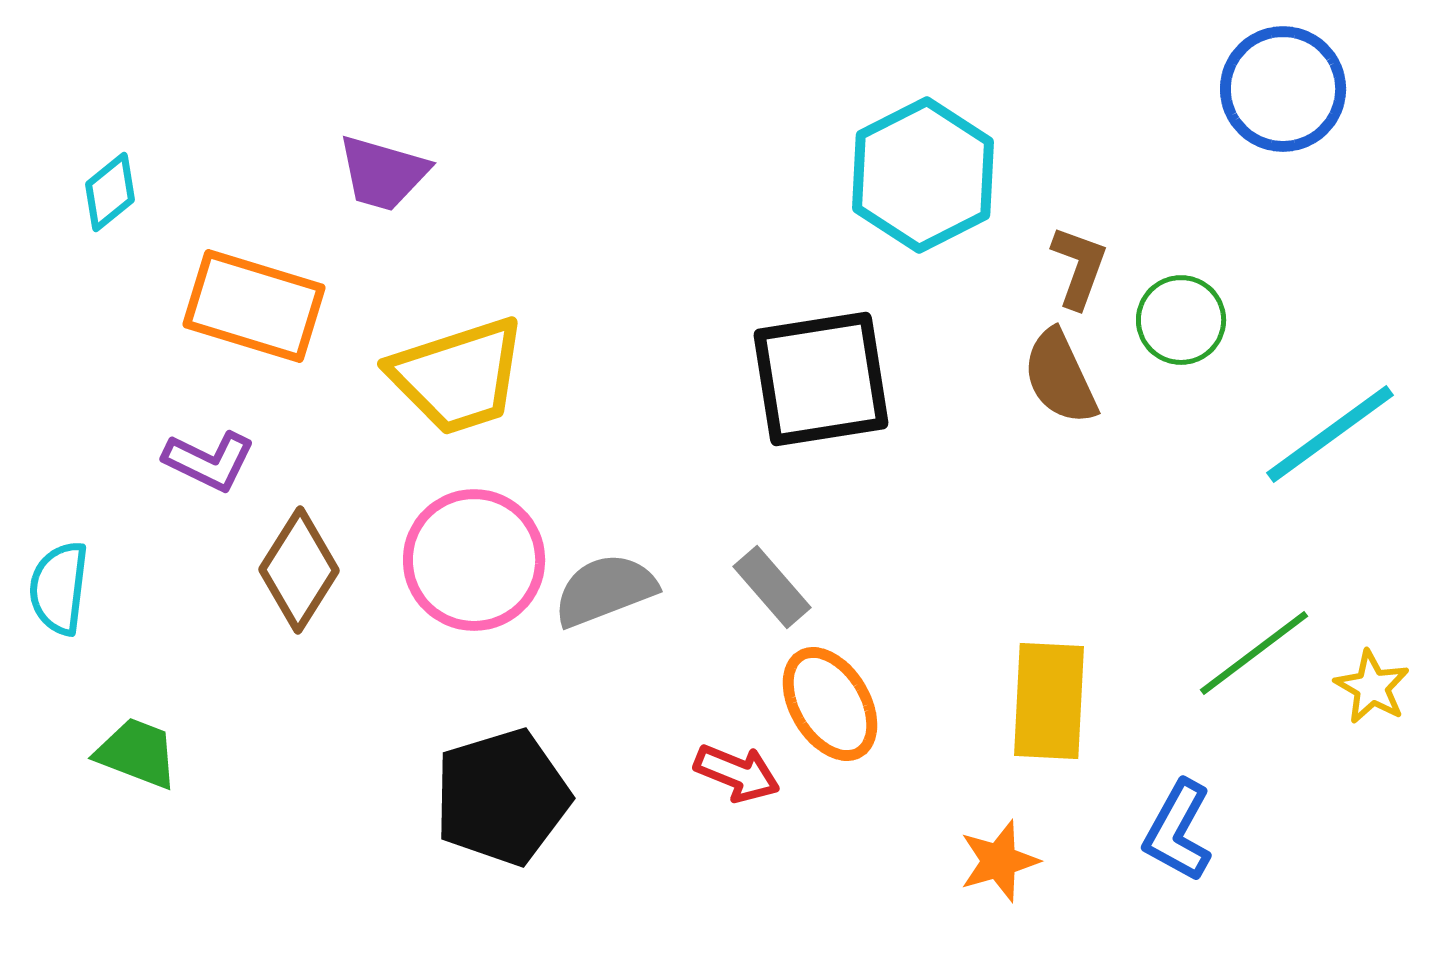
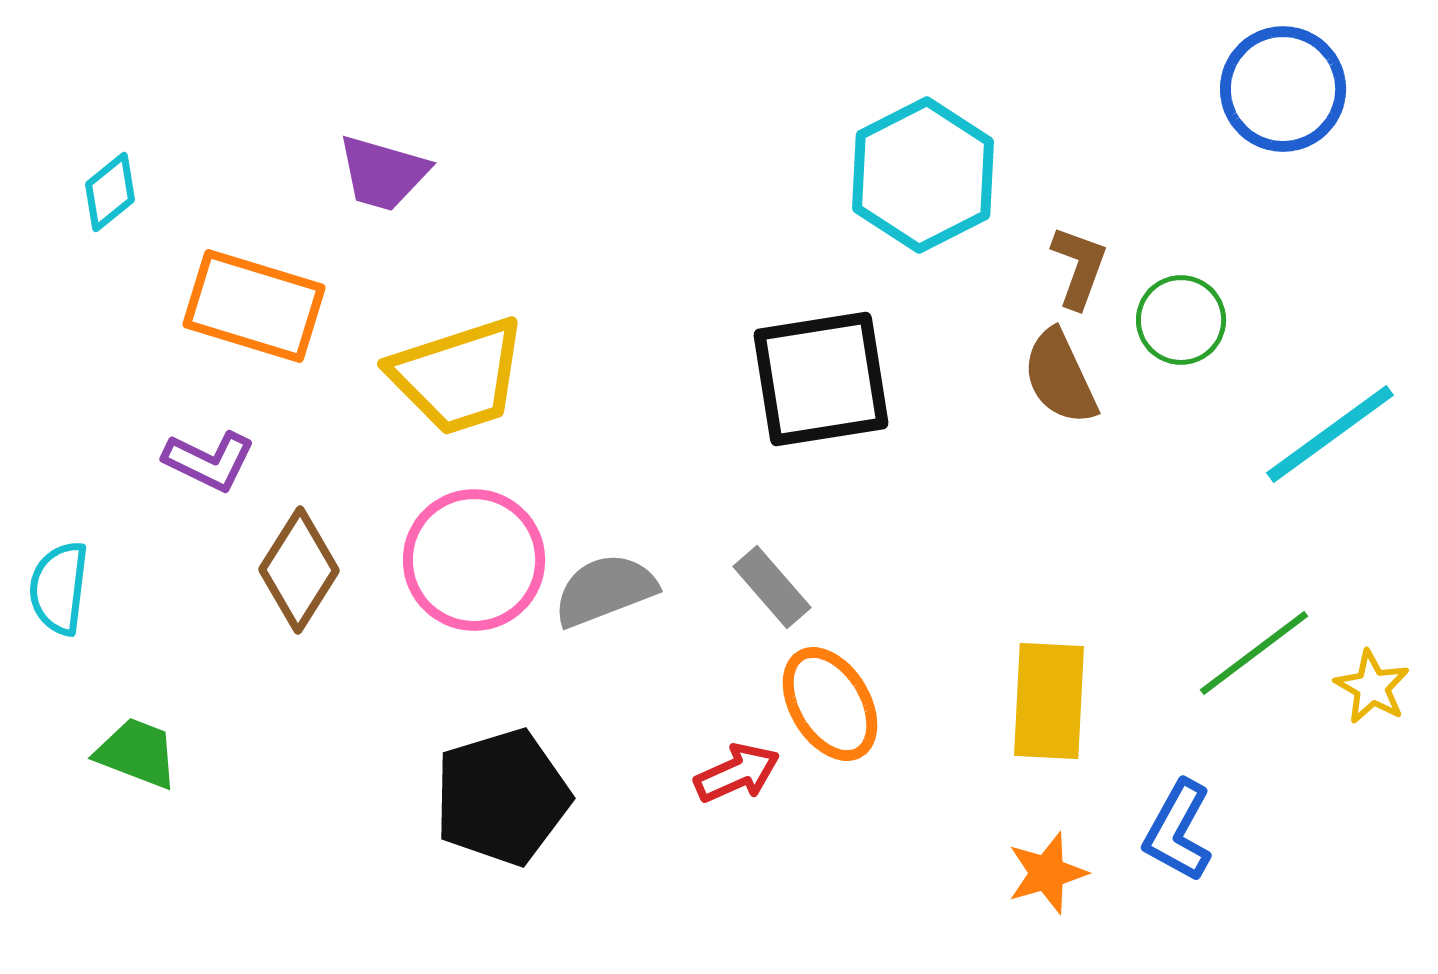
red arrow: rotated 46 degrees counterclockwise
orange star: moved 48 px right, 12 px down
